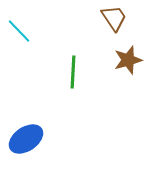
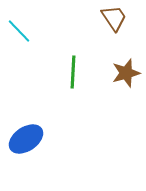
brown star: moved 2 px left, 13 px down
